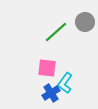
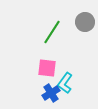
green line: moved 4 px left; rotated 15 degrees counterclockwise
